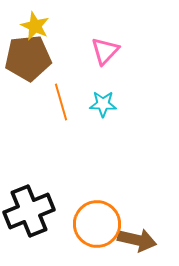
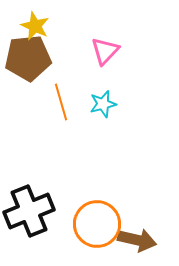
cyan star: rotated 16 degrees counterclockwise
